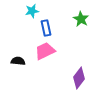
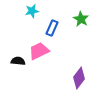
blue rectangle: moved 6 px right; rotated 35 degrees clockwise
pink trapezoid: moved 6 px left
